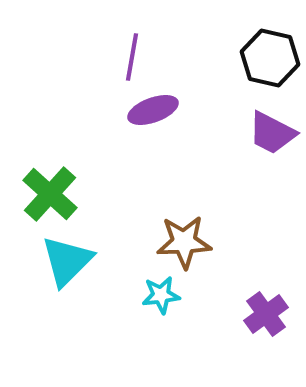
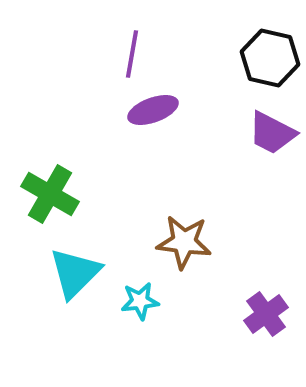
purple line: moved 3 px up
green cross: rotated 12 degrees counterclockwise
brown star: rotated 10 degrees clockwise
cyan triangle: moved 8 px right, 12 px down
cyan star: moved 21 px left, 6 px down
